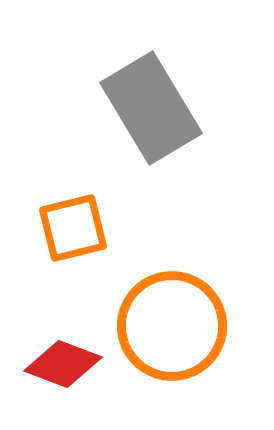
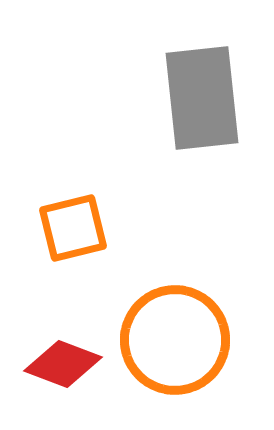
gray rectangle: moved 51 px right, 10 px up; rotated 25 degrees clockwise
orange circle: moved 3 px right, 14 px down
